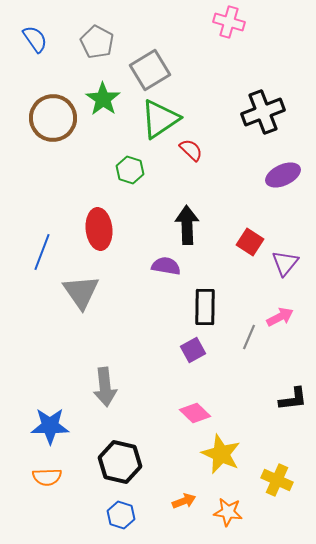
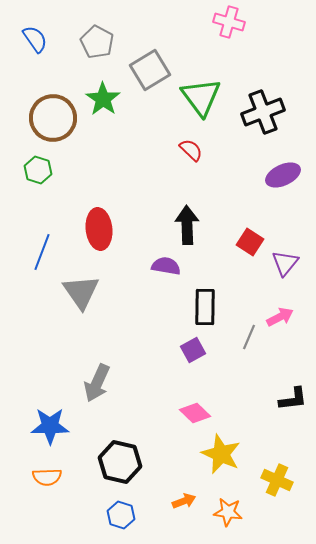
green triangle: moved 41 px right, 22 px up; rotated 33 degrees counterclockwise
green hexagon: moved 92 px left
gray arrow: moved 8 px left, 4 px up; rotated 30 degrees clockwise
